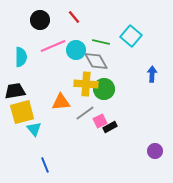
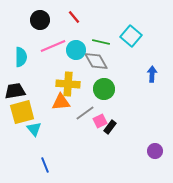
yellow cross: moved 18 px left
black rectangle: rotated 24 degrees counterclockwise
